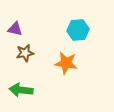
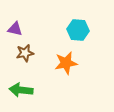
cyan hexagon: rotated 10 degrees clockwise
orange star: rotated 20 degrees counterclockwise
